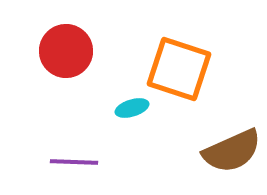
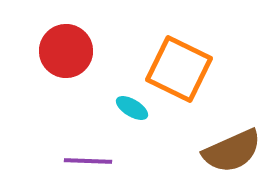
orange square: rotated 8 degrees clockwise
cyan ellipse: rotated 48 degrees clockwise
purple line: moved 14 px right, 1 px up
